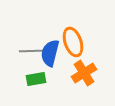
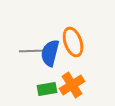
orange cross: moved 12 px left, 12 px down
green rectangle: moved 11 px right, 10 px down
